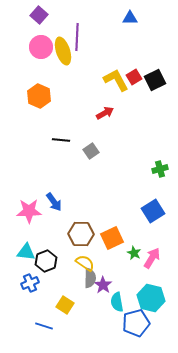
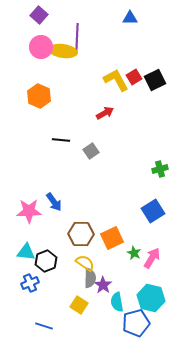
yellow ellipse: rotated 64 degrees counterclockwise
yellow square: moved 14 px right
